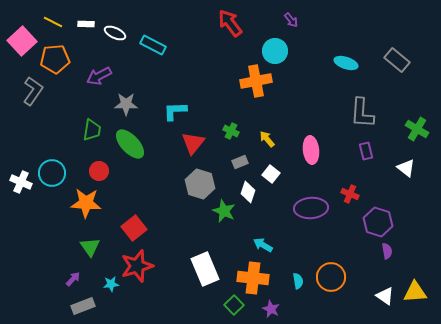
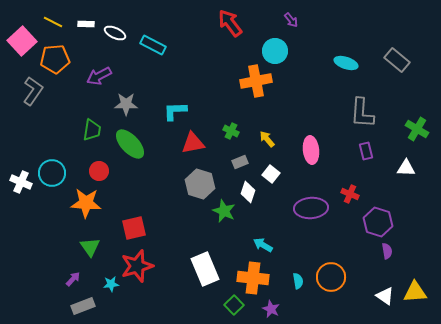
red triangle at (193, 143): rotated 40 degrees clockwise
white triangle at (406, 168): rotated 36 degrees counterclockwise
red square at (134, 228): rotated 25 degrees clockwise
